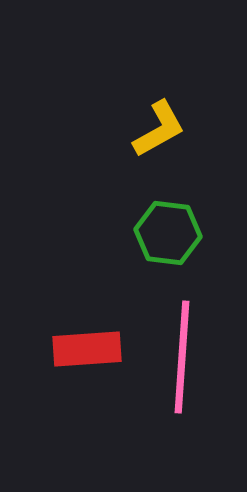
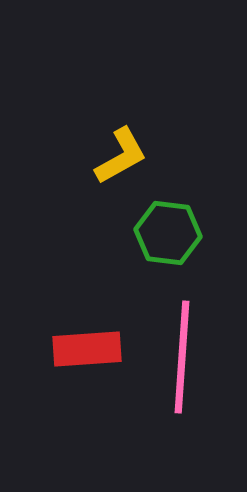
yellow L-shape: moved 38 px left, 27 px down
